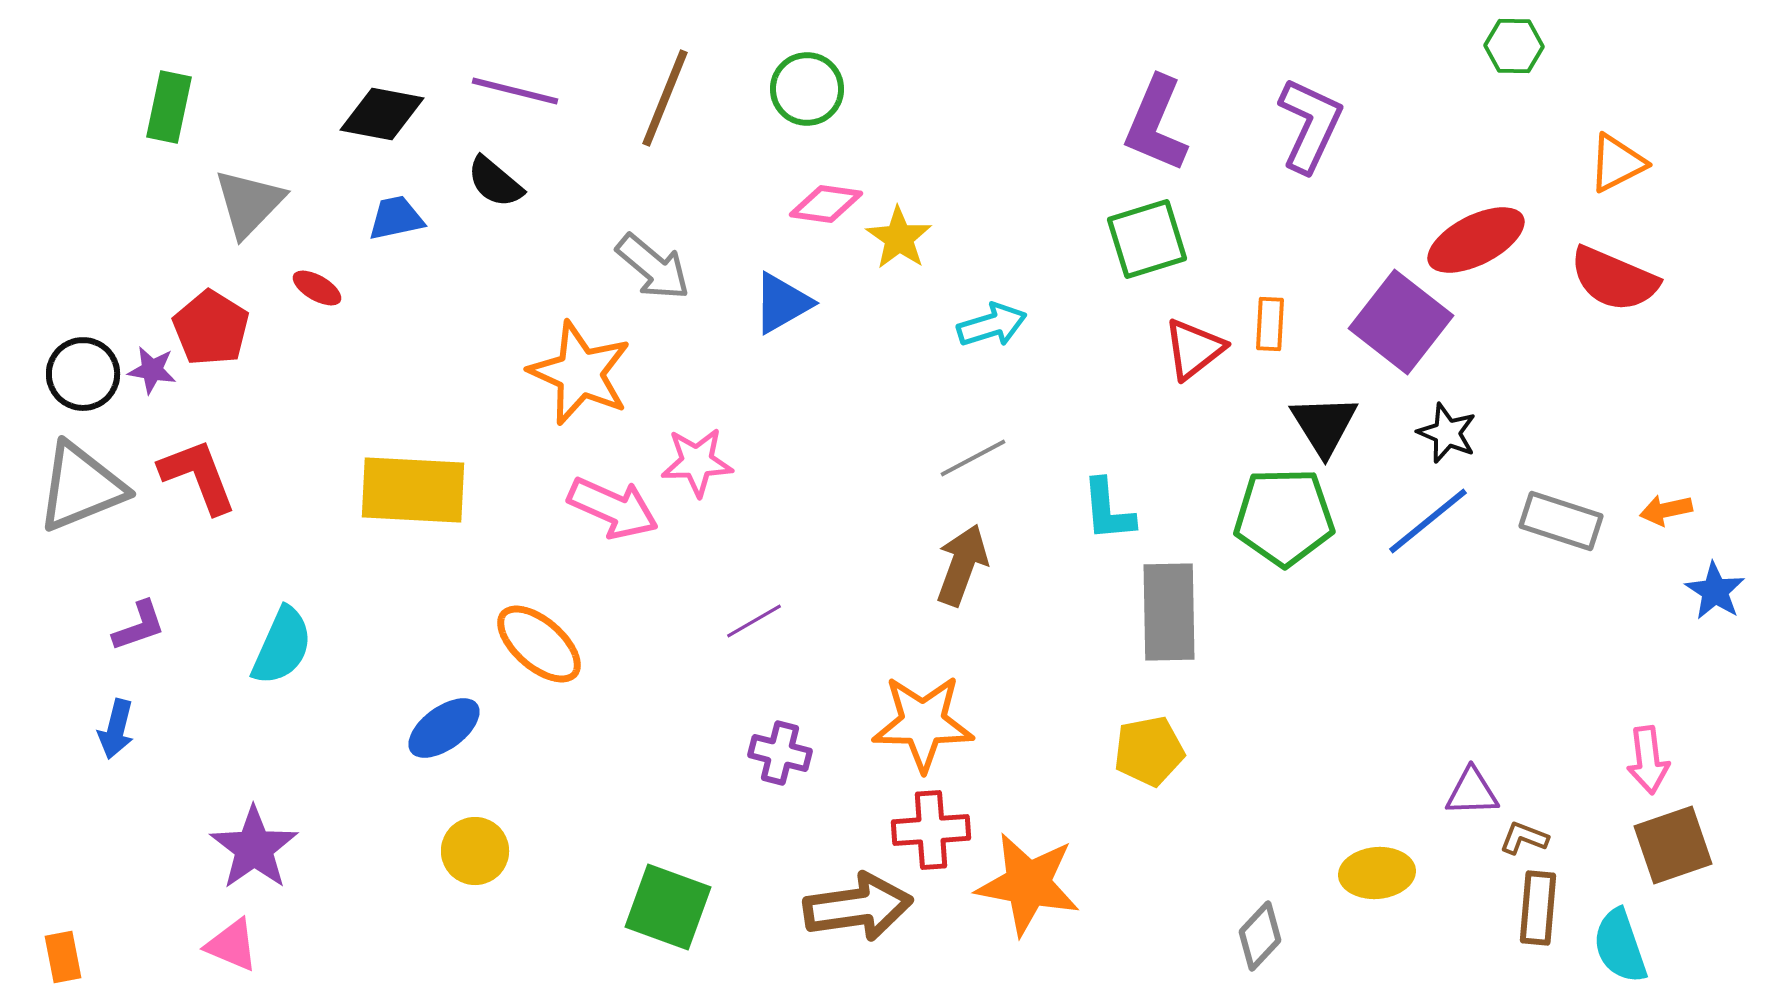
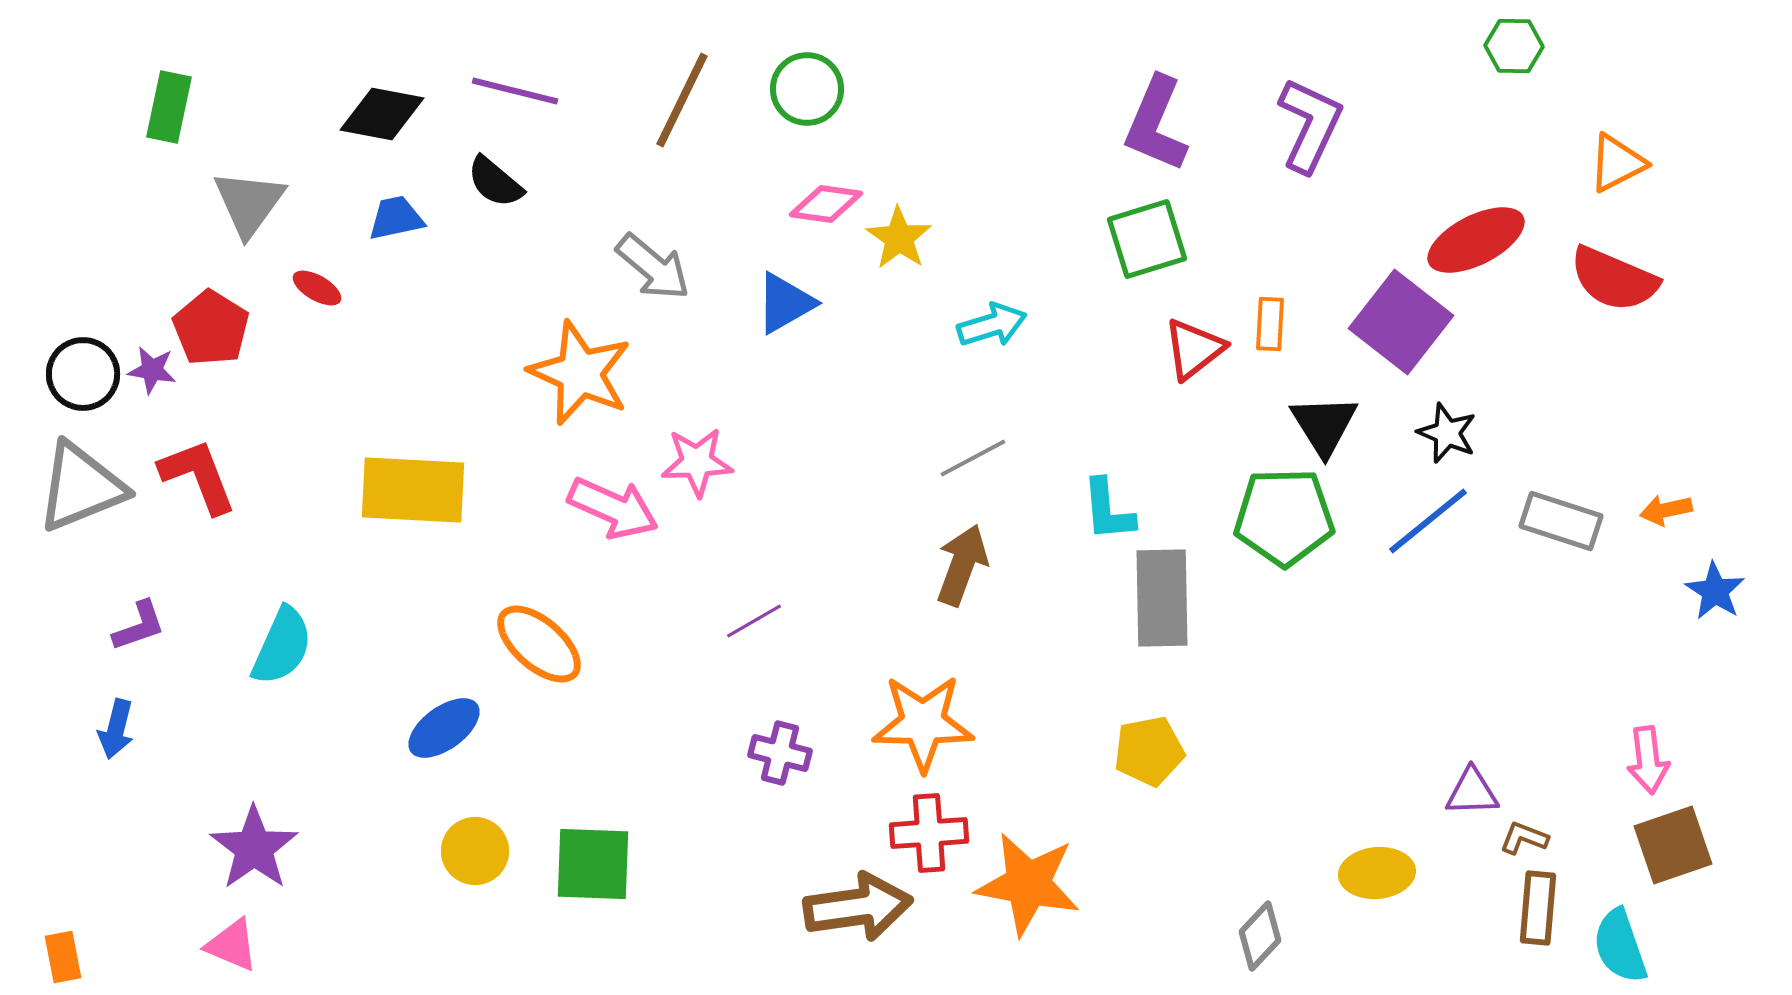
brown line at (665, 98): moved 17 px right, 2 px down; rotated 4 degrees clockwise
gray triangle at (249, 203): rotated 8 degrees counterclockwise
blue triangle at (782, 303): moved 3 px right
gray rectangle at (1169, 612): moved 7 px left, 14 px up
red cross at (931, 830): moved 2 px left, 3 px down
green square at (668, 907): moved 75 px left, 43 px up; rotated 18 degrees counterclockwise
